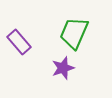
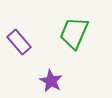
purple star: moved 12 px left, 13 px down; rotated 25 degrees counterclockwise
